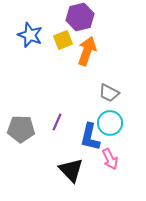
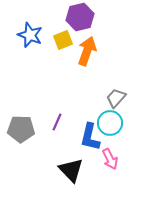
gray trapezoid: moved 7 px right, 5 px down; rotated 105 degrees clockwise
